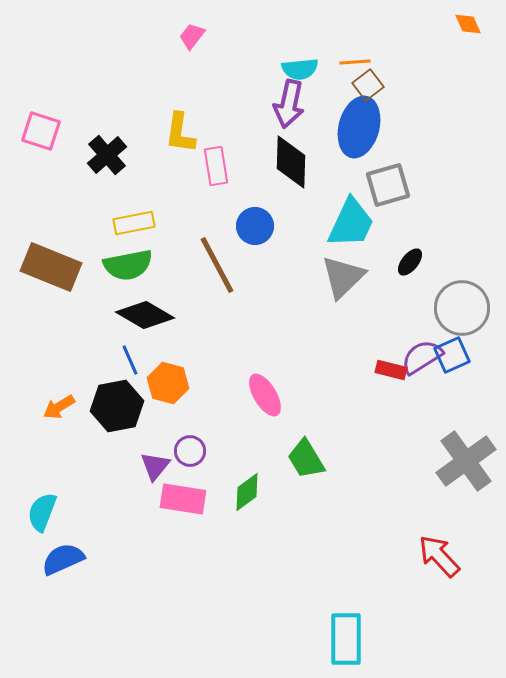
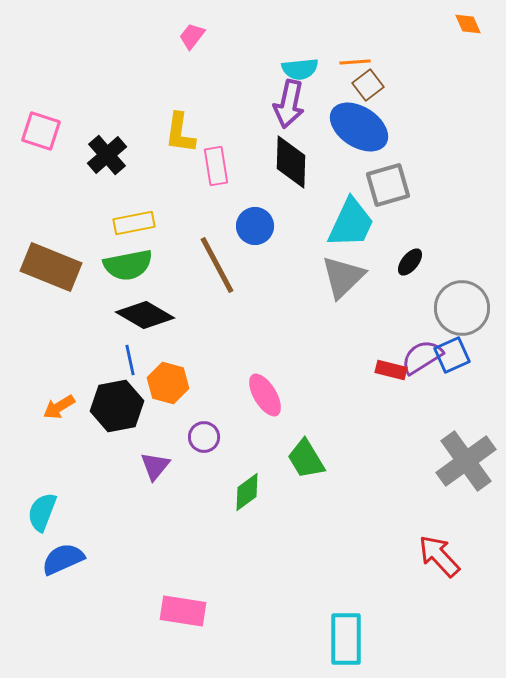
blue ellipse at (359, 127): rotated 72 degrees counterclockwise
blue line at (130, 360): rotated 12 degrees clockwise
purple circle at (190, 451): moved 14 px right, 14 px up
pink rectangle at (183, 499): moved 112 px down
